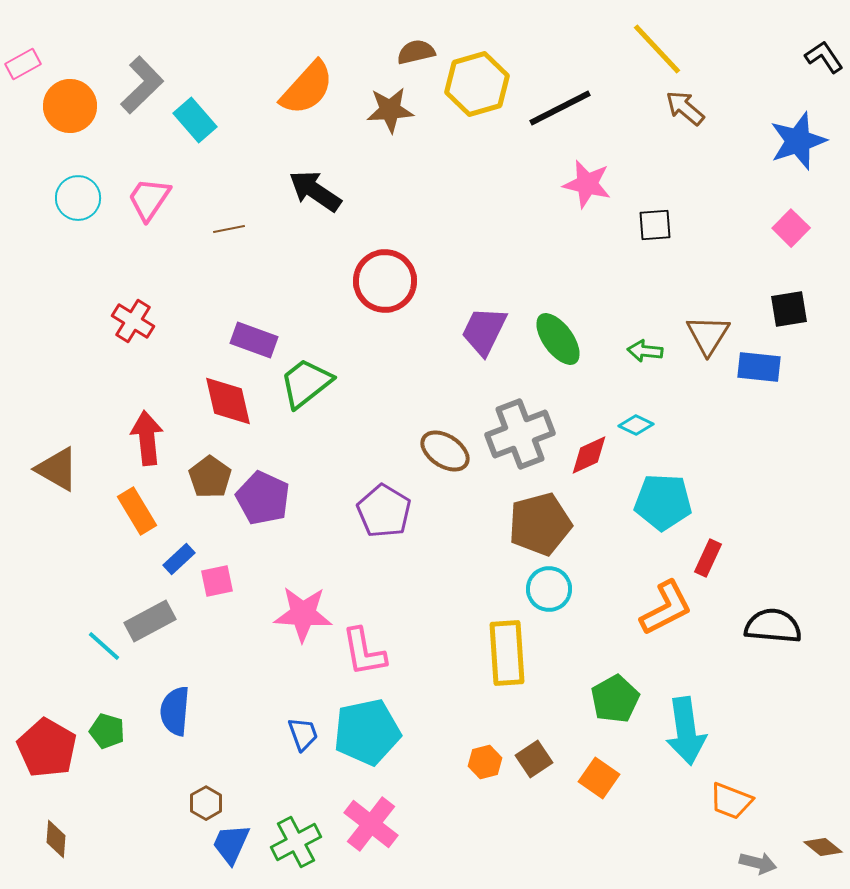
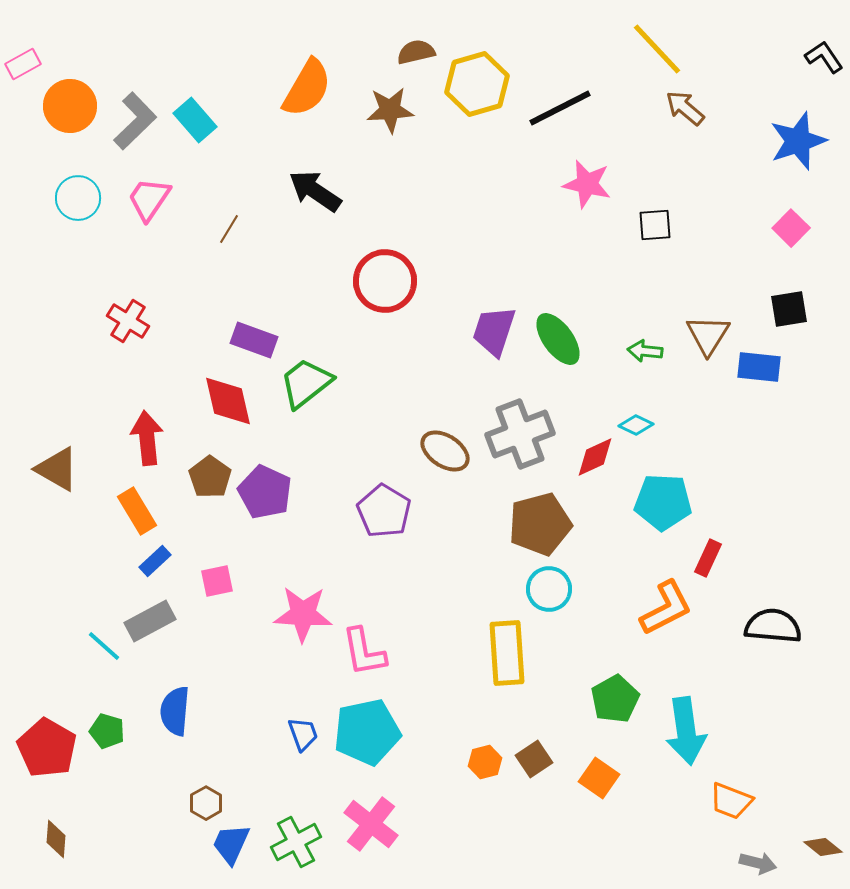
gray L-shape at (142, 85): moved 7 px left, 36 px down
orange semicircle at (307, 88): rotated 12 degrees counterclockwise
brown line at (229, 229): rotated 48 degrees counterclockwise
red cross at (133, 321): moved 5 px left
purple trapezoid at (484, 331): moved 10 px right; rotated 8 degrees counterclockwise
red diamond at (589, 455): moved 6 px right, 2 px down
purple pentagon at (263, 498): moved 2 px right, 6 px up
blue rectangle at (179, 559): moved 24 px left, 2 px down
